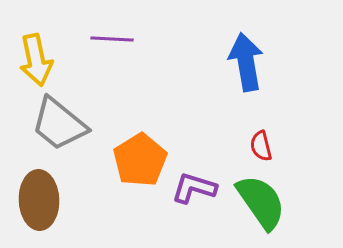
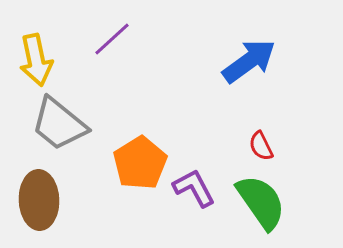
purple line: rotated 45 degrees counterclockwise
blue arrow: moved 3 px right, 1 px up; rotated 64 degrees clockwise
red semicircle: rotated 12 degrees counterclockwise
orange pentagon: moved 3 px down
purple L-shape: rotated 45 degrees clockwise
